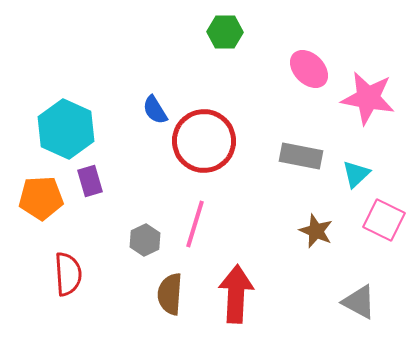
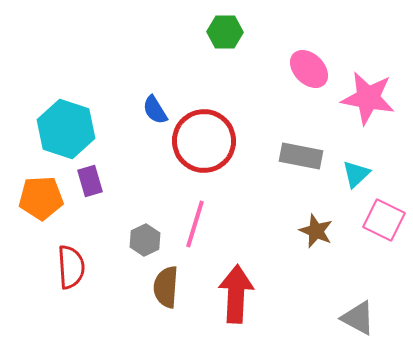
cyan hexagon: rotated 6 degrees counterclockwise
red semicircle: moved 3 px right, 7 px up
brown semicircle: moved 4 px left, 7 px up
gray triangle: moved 1 px left, 16 px down
